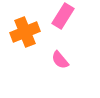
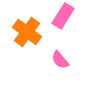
orange cross: moved 2 px right; rotated 32 degrees counterclockwise
